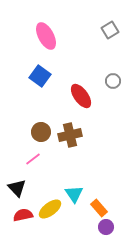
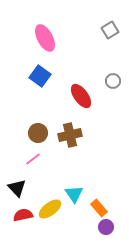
pink ellipse: moved 1 px left, 2 px down
brown circle: moved 3 px left, 1 px down
